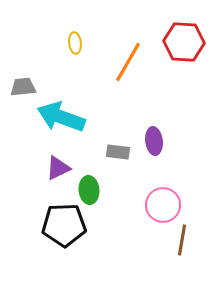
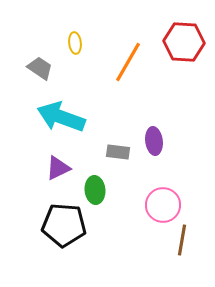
gray trapezoid: moved 17 px right, 19 px up; rotated 40 degrees clockwise
green ellipse: moved 6 px right
black pentagon: rotated 6 degrees clockwise
